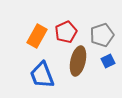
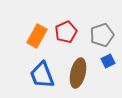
brown ellipse: moved 12 px down
